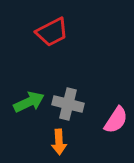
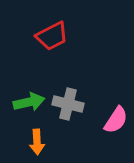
red trapezoid: moved 4 px down
green arrow: rotated 12 degrees clockwise
orange arrow: moved 22 px left
